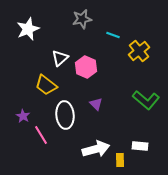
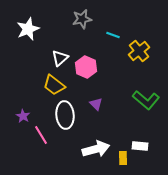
yellow trapezoid: moved 8 px right
yellow rectangle: moved 3 px right, 2 px up
